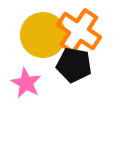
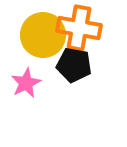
orange cross: moved 3 px up; rotated 24 degrees counterclockwise
pink star: rotated 16 degrees clockwise
